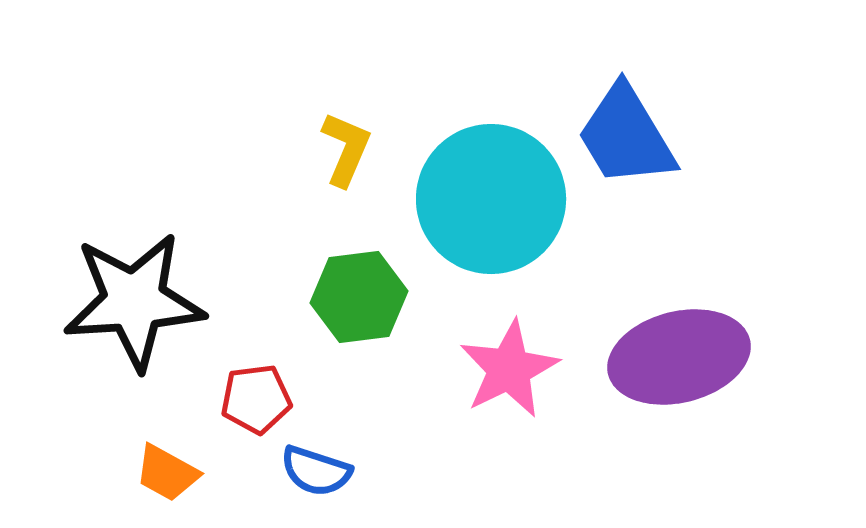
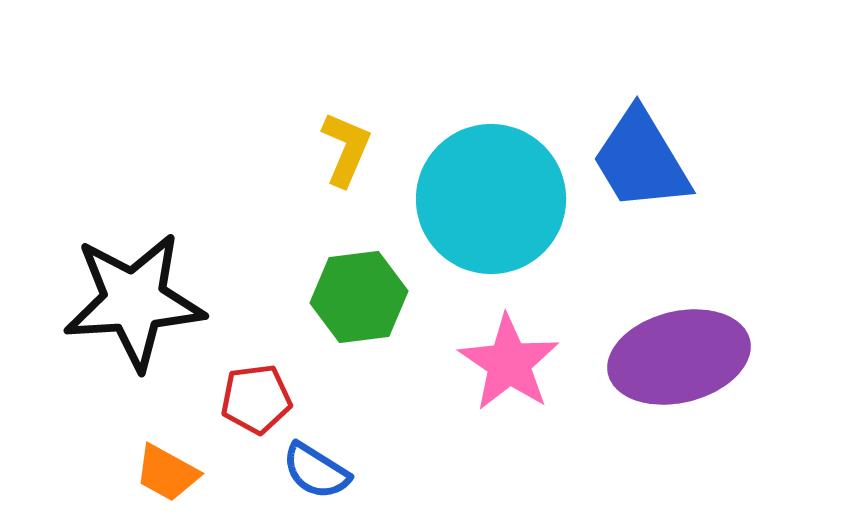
blue trapezoid: moved 15 px right, 24 px down
pink star: moved 6 px up; rotated 12 degrees counterclockwise
blue semicircle: rotated 14 degrees clockwise
